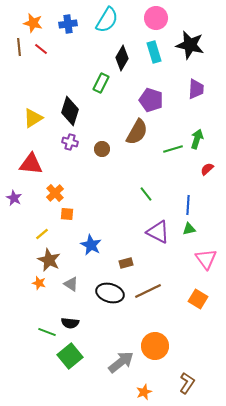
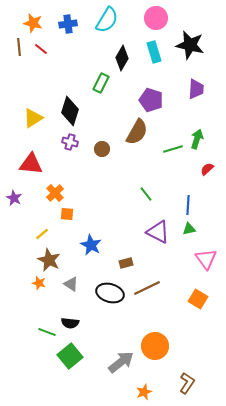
brown line at (148, 291): moved 1 px left, 3 px up
